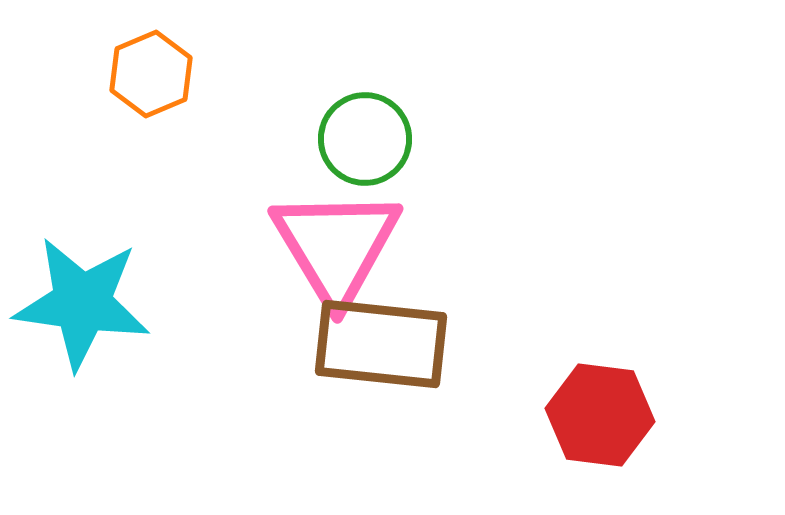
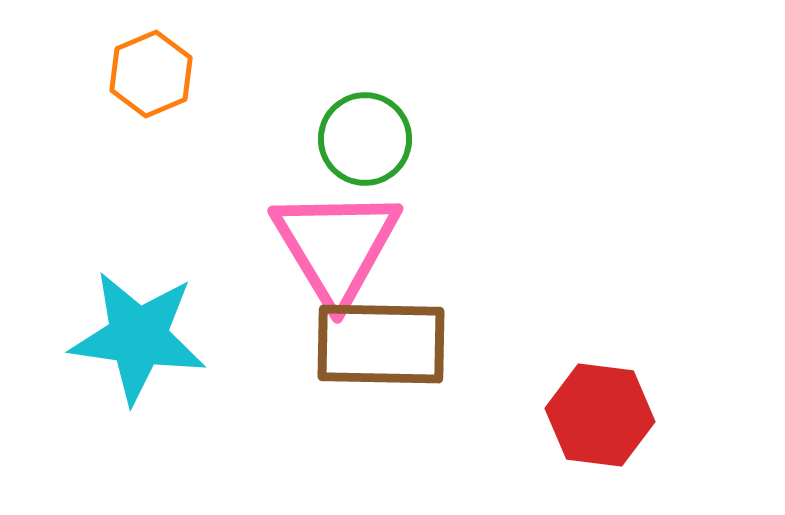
cyan star: moved 56 px right, 34 px down
brown rectangle: rotated 5 degrees counterclockwise
